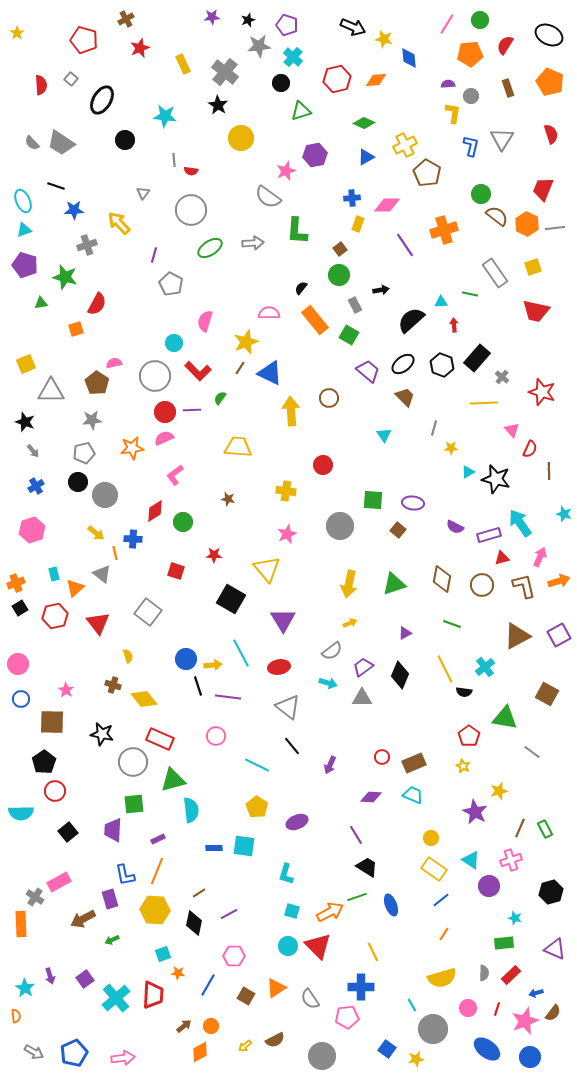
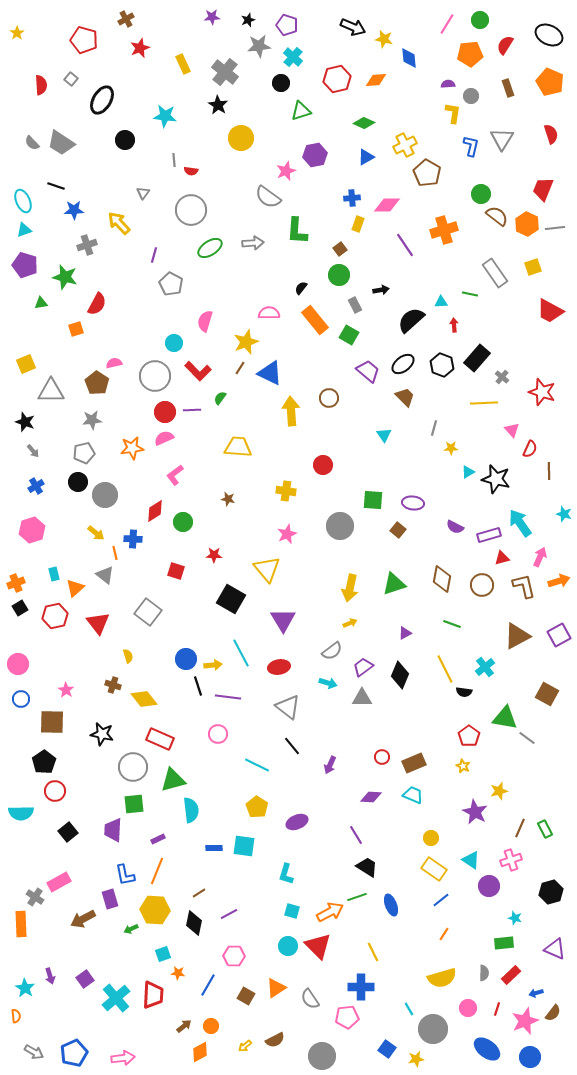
red trapezoid at (536, 311): moved 14 px right; rotated 16 degrees clockwise
gray triangle at (102, 574): moved 3 px right, 1 px down
yellow arrow at (349, 584): moved 1 px right, 4 px down
pink circle at (216, 736): moved 2 px right, 2 px up
gray line at (532, 752): moved 5 px left, 14 px up
gray circle at (133, 762): moved 5 px down
green arrow at (112, 940): moved 19 px right, 11 px up
cyan line at (412, 1005): moved 3 px left, 4 px down
